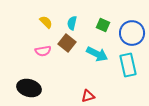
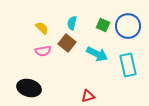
yellow semicircle: moved 4 px left, 6 px down
blue circle: moved 4 px left, 7 px up
